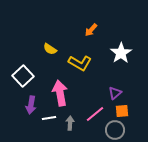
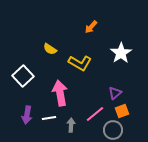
orange arrow: moved 3 px up
purple arrow: moved 4 px left, 10 px down
orange square: rotated 16 degrees counterclockwise
gray arrow: moved 1 px right, 2 px down
gray circle: moved 2 px left
